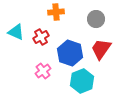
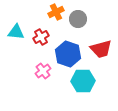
orange cross: rotated 21 degrees counterclockwise
gray circle: moved 18 px left
cyan triangle: rotated 18 degrees counterclockwise
red trapezoid: rotated 140 degrees counterclockwise
blue hexagon: moved 2 px left, 1 px down
cyan hexagon: moved 1 px right; rotated 20 degrees clockwise
